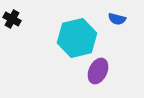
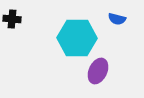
black cross: rotated 24 degrees counterclockwise
cyan hexagon: rotated 15 degrees clockwise
